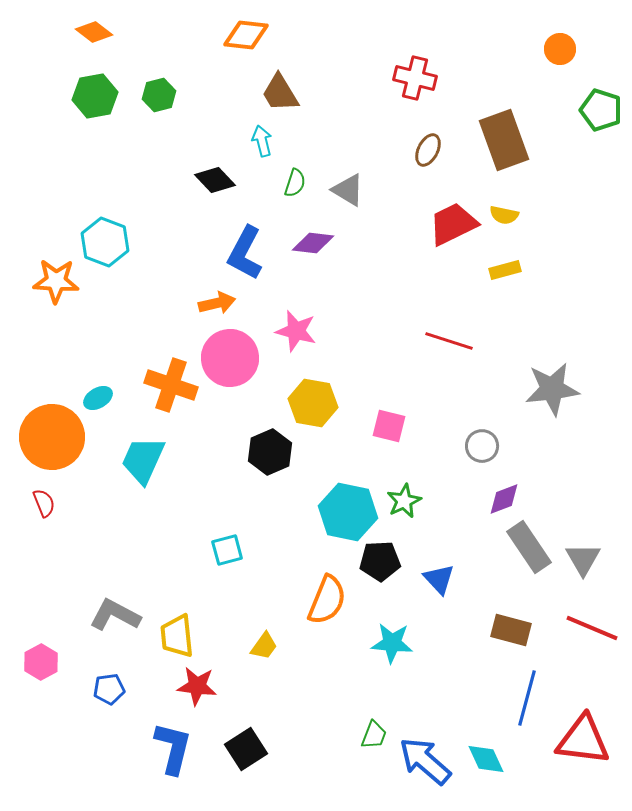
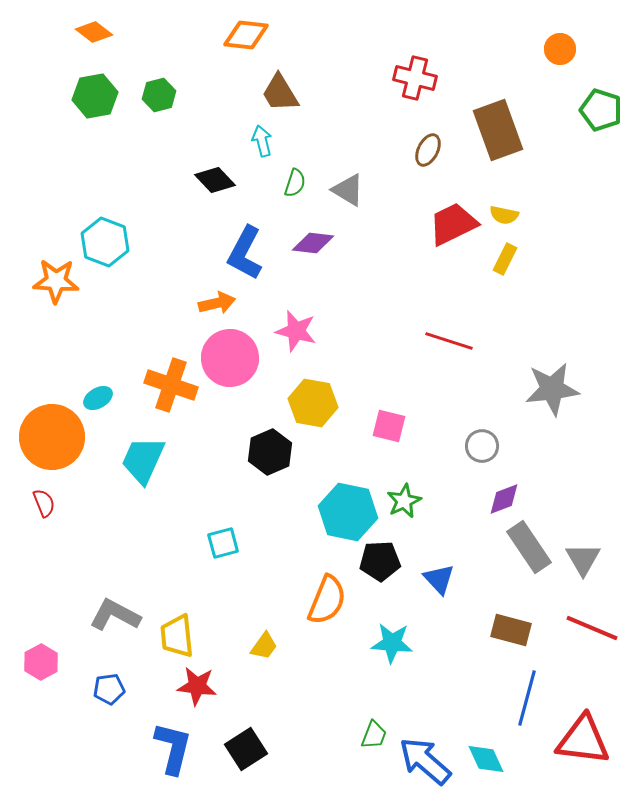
brown rectangle at (504, 140): moved 6 px left, 10 px up
yellow rectangle at (505, 270): moved 11 px up; rotated 48 degrees counterclockwise
cyan square at (227, 550): moved 4 px left, 7 px up
